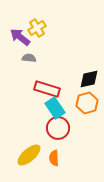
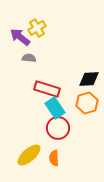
black diamond: rotated 10 degrees clockwise
